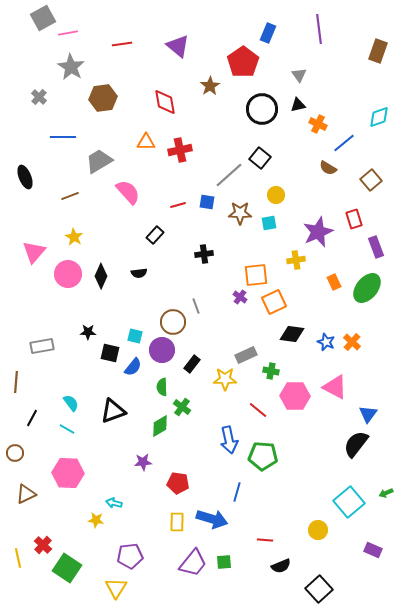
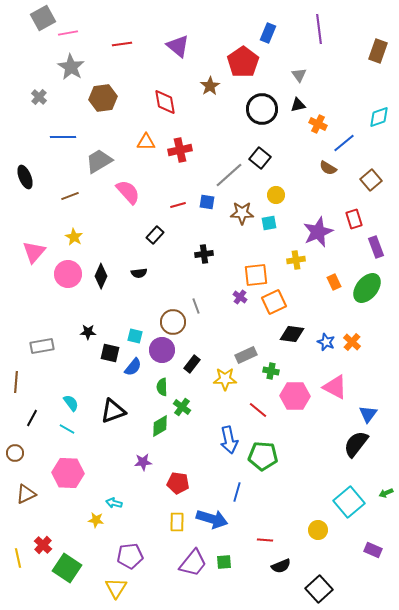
brown star at (240, 213): moved 2 px right
